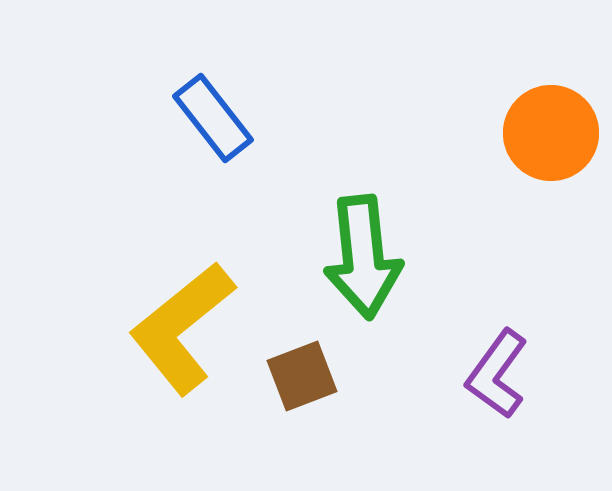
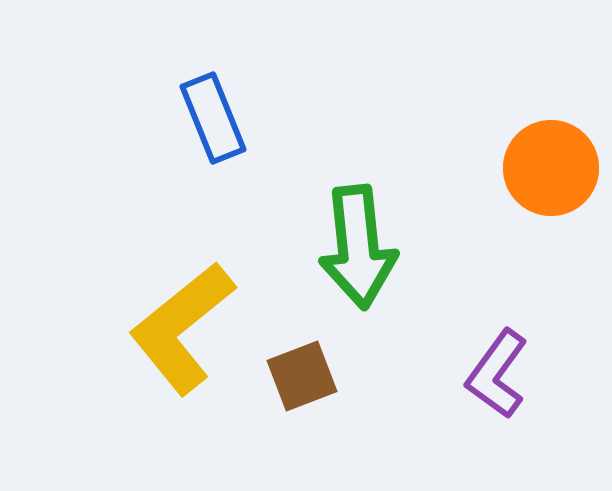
blue rectangle: rotated 16 degrees clockwise
orange circle: moved 35 px down
green arrow: moved 5 px left, 10 px up
